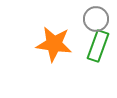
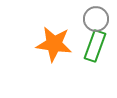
green rectangle: moved 3 px left
